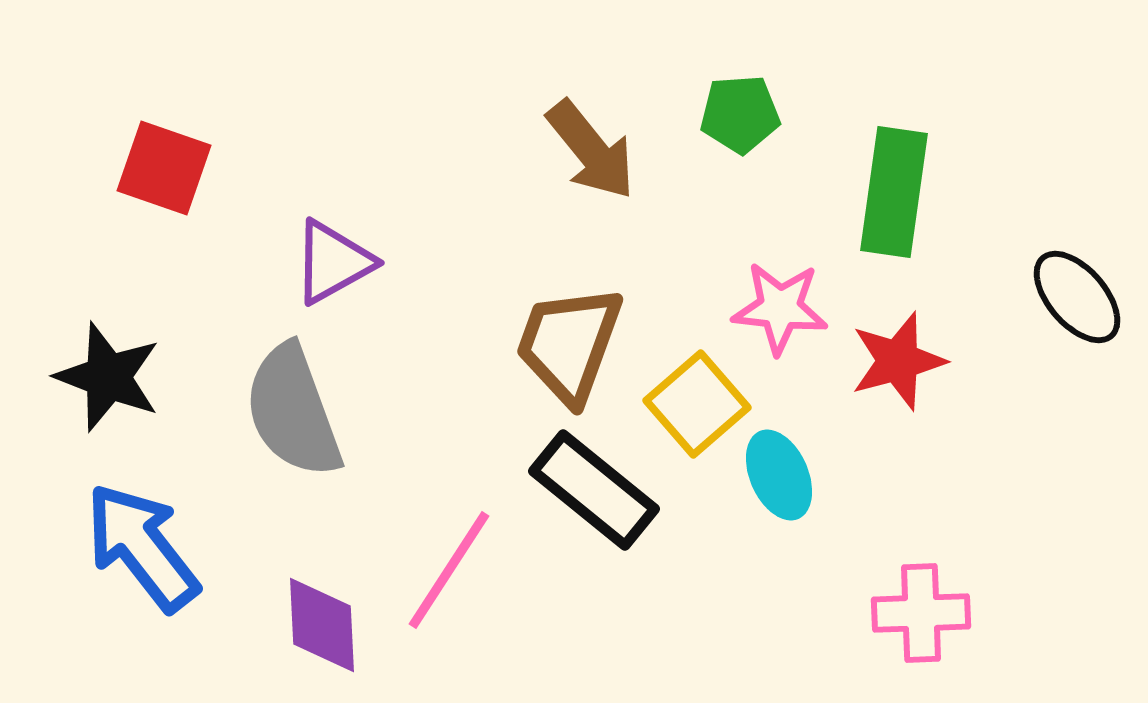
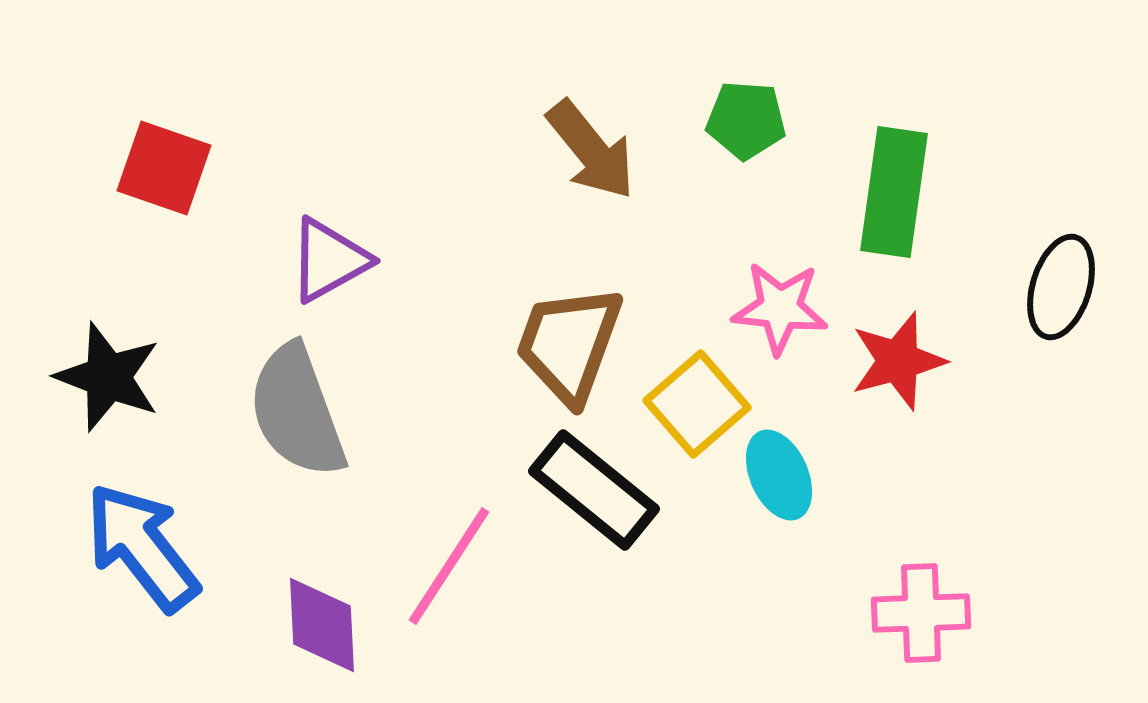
green pentagon: moved 6 px right, 6 px down; rotated 8 degrees clockwise
purple triangle: moved 4 px left, 2 px up
black ellipse: moved 16 px left, 10 px up; rotated 58 degrees clockwise
gray semicircle: moved 4 px right
pink line: moved 4 px up
